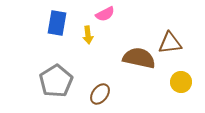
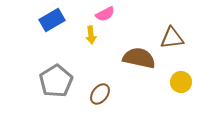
blue rectangle: moved 5 px left, 3 px up; rotated 50 degrees clockwise
yellow arrow: moved 3 px right
brown triangle: moved 2 px right, 5 px up
